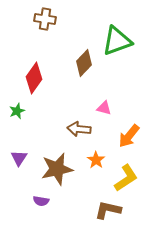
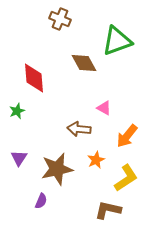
brown cross: moved 15 px right; rotated 15 degrees clockwise
brown diamond: rotated 72 degrees counterclockwise
red diamond: rotated 40 degrees counterclockwise
pink triangle: rotated 14 degrees clockwise
orange arrow: moved 2 px left
orange star: rotated 12 degrees clockwise
purple semicircle: rotated 77 degrees counterclockwise
